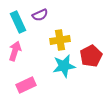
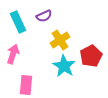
purple semicircle: moved 4 px right, 1 px down
yellow cross: rotated 24 degrees counterclockwise
pink arrow: moved 2 px left, 3 px down
cyan star: rotated 30 degrees counterclockwise
pink rectangle: rotated 60 degrees counterclockwise
